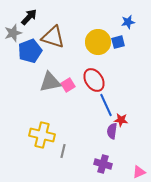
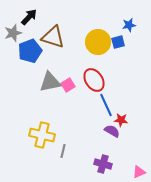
blue star: moved 1 px right, 3 px down
purple semicircle: rotated 112 degrees clockwise
